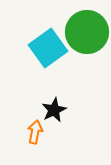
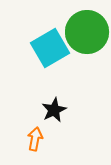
cyan square: moved 2 px right; rotated 6 degrees clockwise
orange arrow: moved 7 px down
